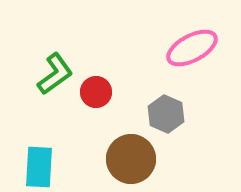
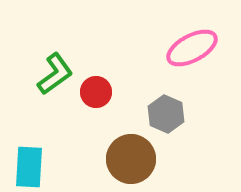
cyan rectangle: moved 10 px left
